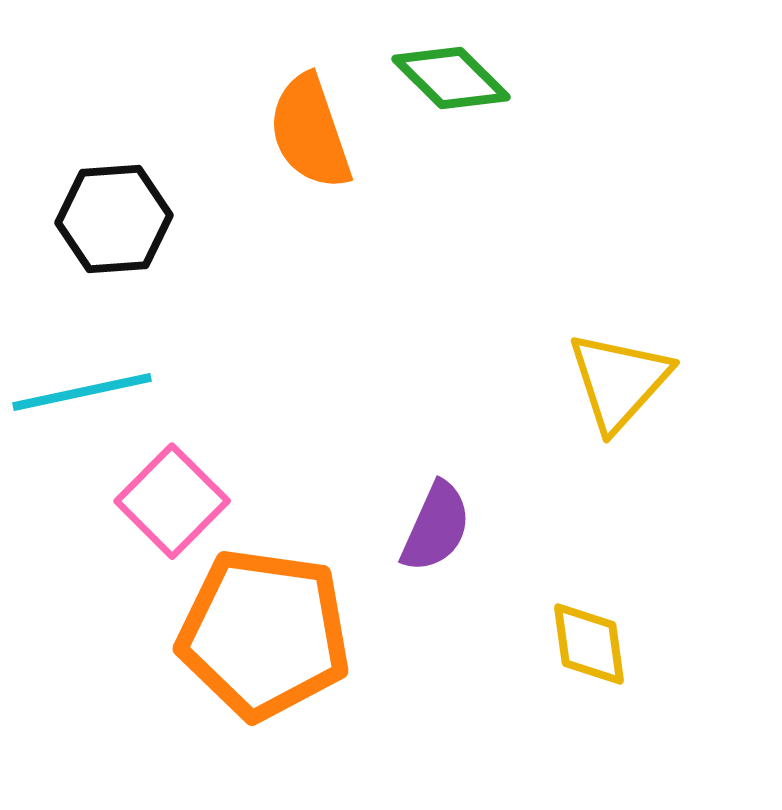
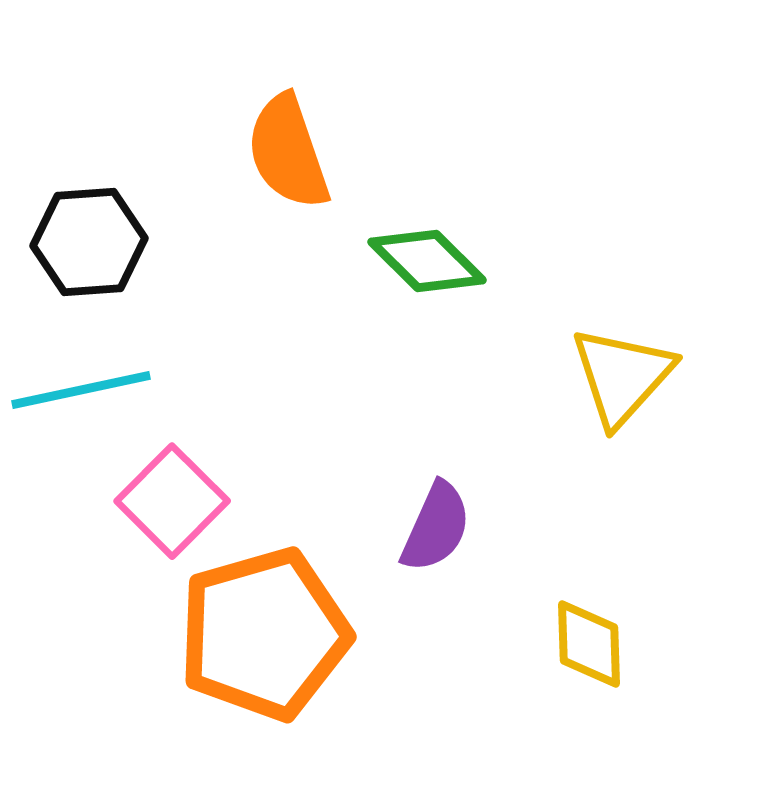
green diamond: moved 24 px left, 183 px down
orange semicircle: moved 22 px left, 20 px down
black hexagon: moved 25 px left, 23 px down
yellow triangle: moved 3 px right, 5 px up
cyan line: moved 1 px left, 2 px up
orange pentagon: rotated 24 degrees counterclockwise
yellow diamond: rotated 6 degrees clockwise
